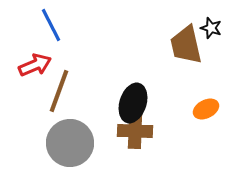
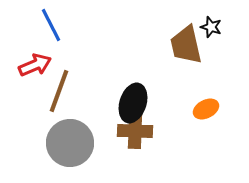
black star: moved 1 px up
